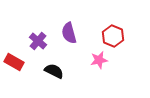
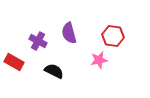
red hexagon: rotated 15 degrees counterclockwise
purple cross: rotated 12 degrees counterclockwise
